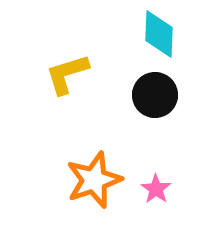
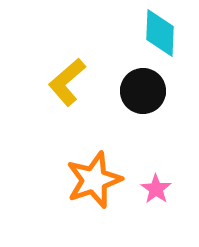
cyan diamond: moved 1 px right, 1 px up
yellow L-shape: moved 8 px down; rotated 24 degrees counterclockwise
black circle: moved 12 px left, 4 px up
